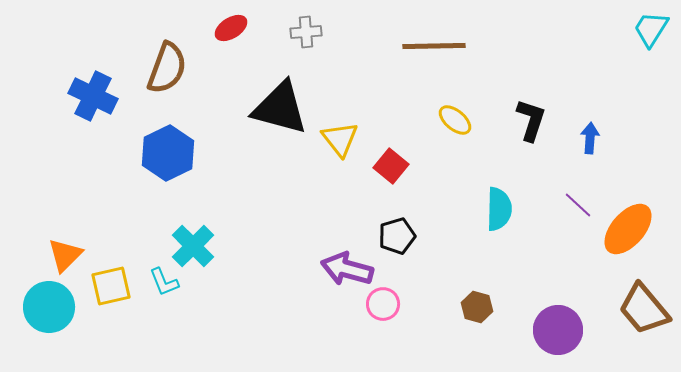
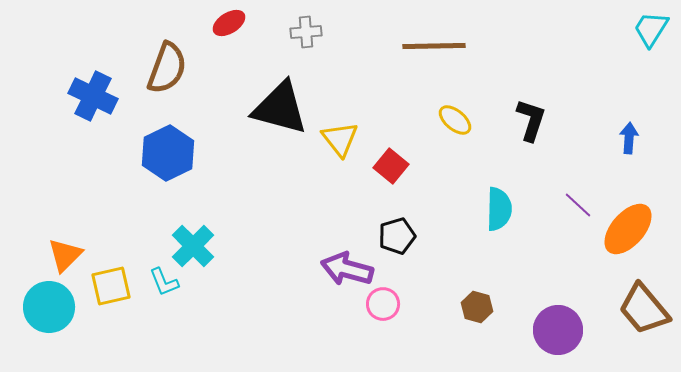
red ellipse: moved 2 px left, 5 px up
blue arrow: moved 39 px right
